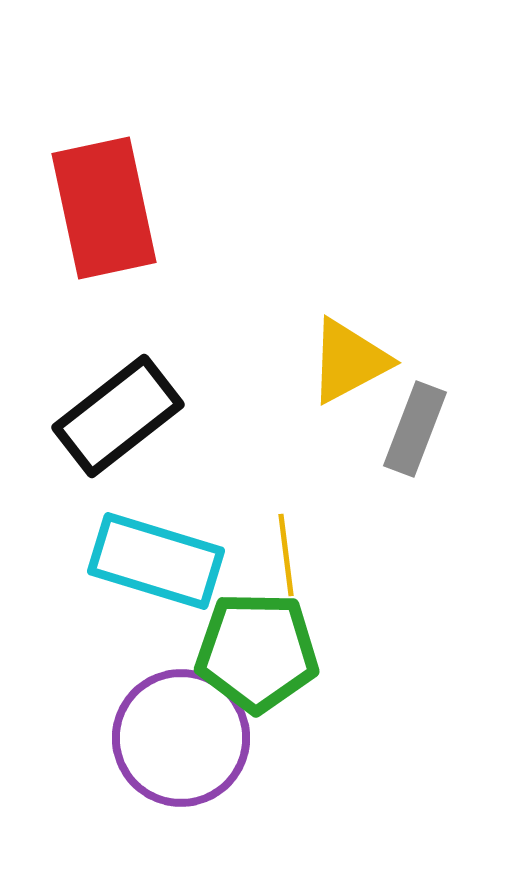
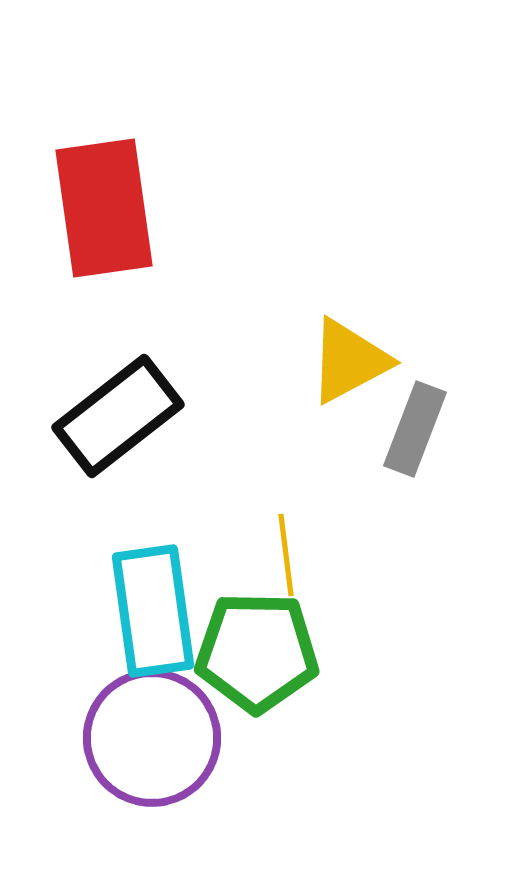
red rectangle: rotated 4 degrees clockwise
cyan rectangle: moved 3 px left, 50 px down; rotated 65 degrees clockwise
purple circle: moved 29 px left
